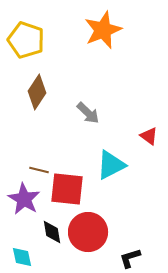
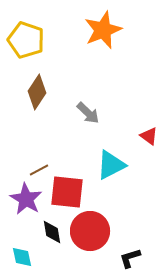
brown line: rotated 42 degrees counterclockwise
red square: moved 3 px down
purple star: moved 2 px right
red circle: moved 2 px right, 1 px up
